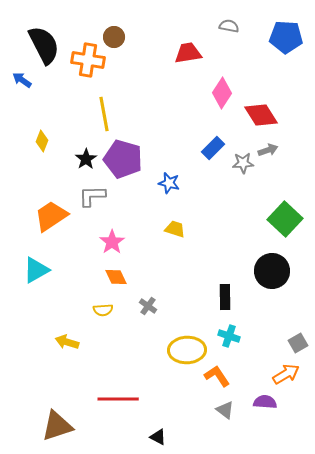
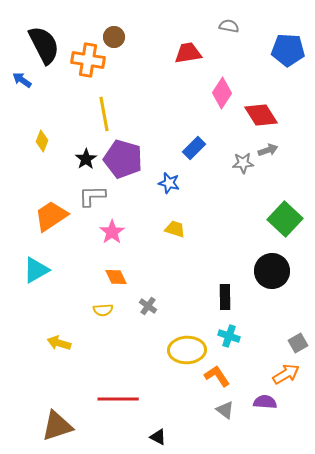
blue pentagon: moved 2 px right, 13 px down
blue rectangle: moved 19 px left
pink star: moved 10 px up
yellow arrow: moved 8 px left, 1 px down
